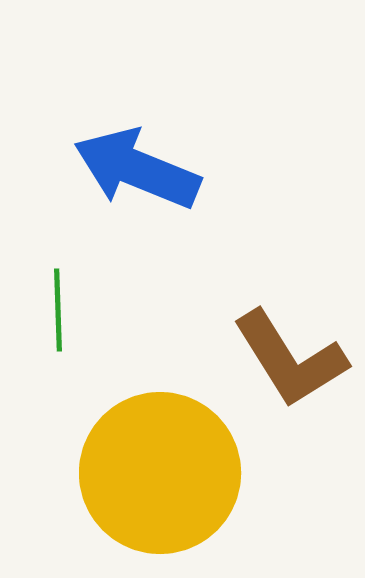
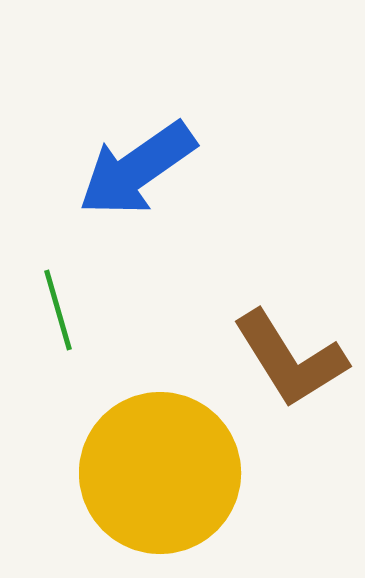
blue arrow: rotated 57 degrees counterclockwise
green line: rotated 14 degrees counterclockwise
